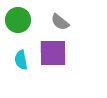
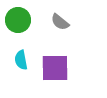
purple square: moved 2 px right, 15 px down
